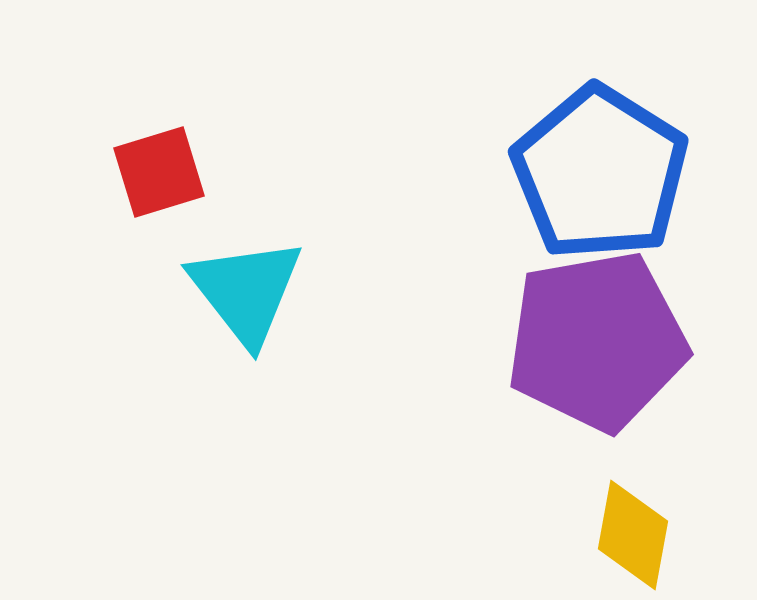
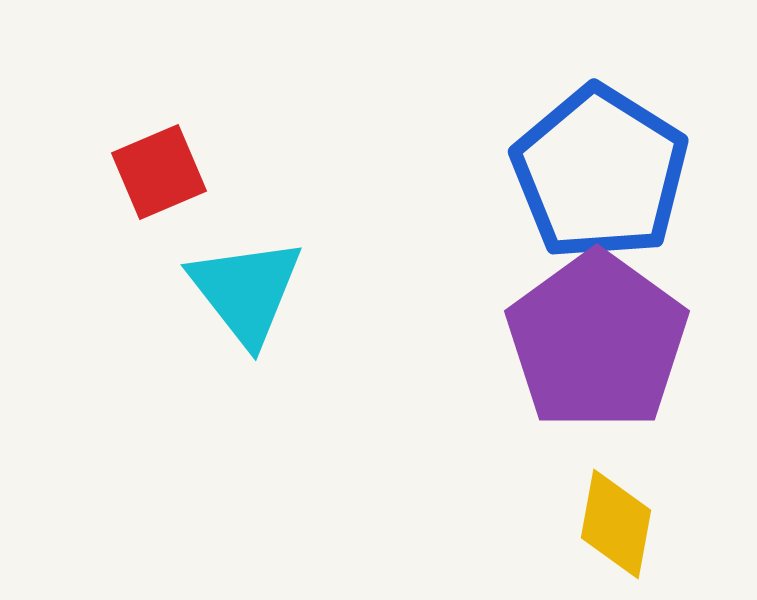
red square: rotated 6 degrees counterclockwise
purple pentagon: rotated 26 degrees counterclockwise
yellow diamond: moved 17 px left, 11 px up
